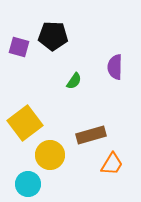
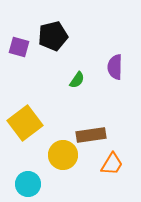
black pentagon: rotated 16 degrees counterclockwise
green semicircle: moved 3 px right, 1 px up
brown rectangle: rotated 8 degrees clockwise
yellow circle: moved 13 px right
